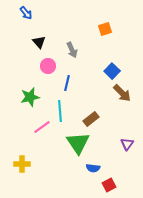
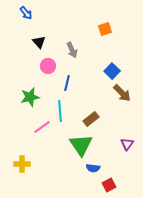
green triangle: moved 3 px right, 2 px down
